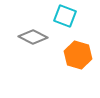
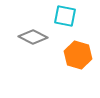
cyan square: rotated 10 degrees counterclockwise
